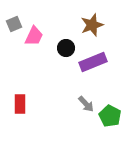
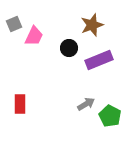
black circle: moved 3 px right
purple rectangle: moved 6 px right, 2 px up
gray arrow: rotated 78 degrees counterclockwise
